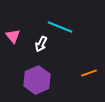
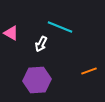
pink triangle: moved 2 px left, 3 px up; rotated 21 degrees counterclockwise
orange line: moved 2 px up
purple hexagon: rotated 20 degrees clockwise
